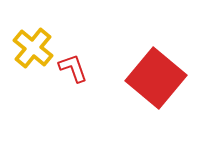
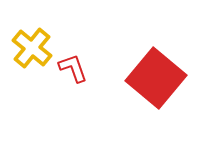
yellow cross: moved 1 px left
